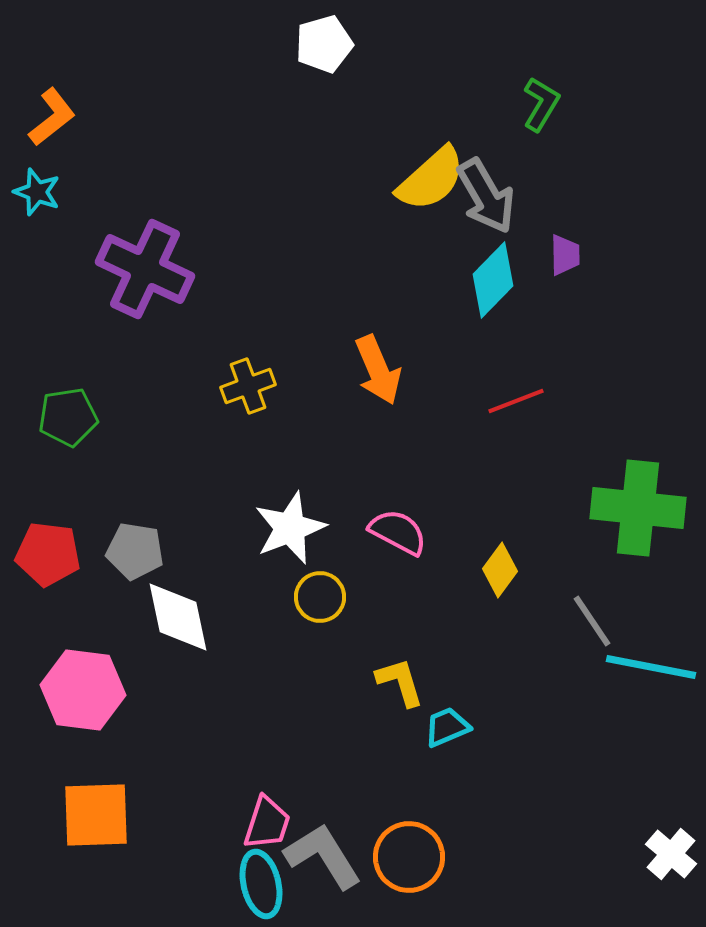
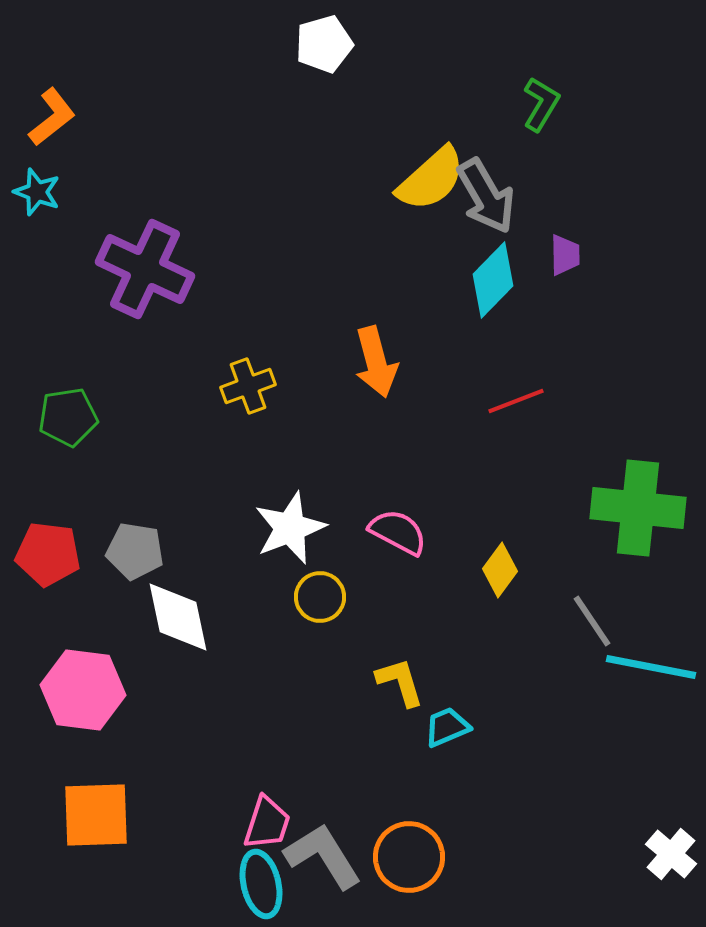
orange arrow: moved 2 px left, 8 px up; rotated 8 degrees clockwise
